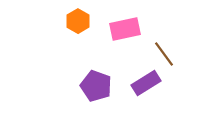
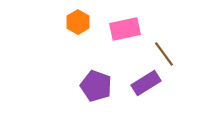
orange hexagon: moved 1 px down
